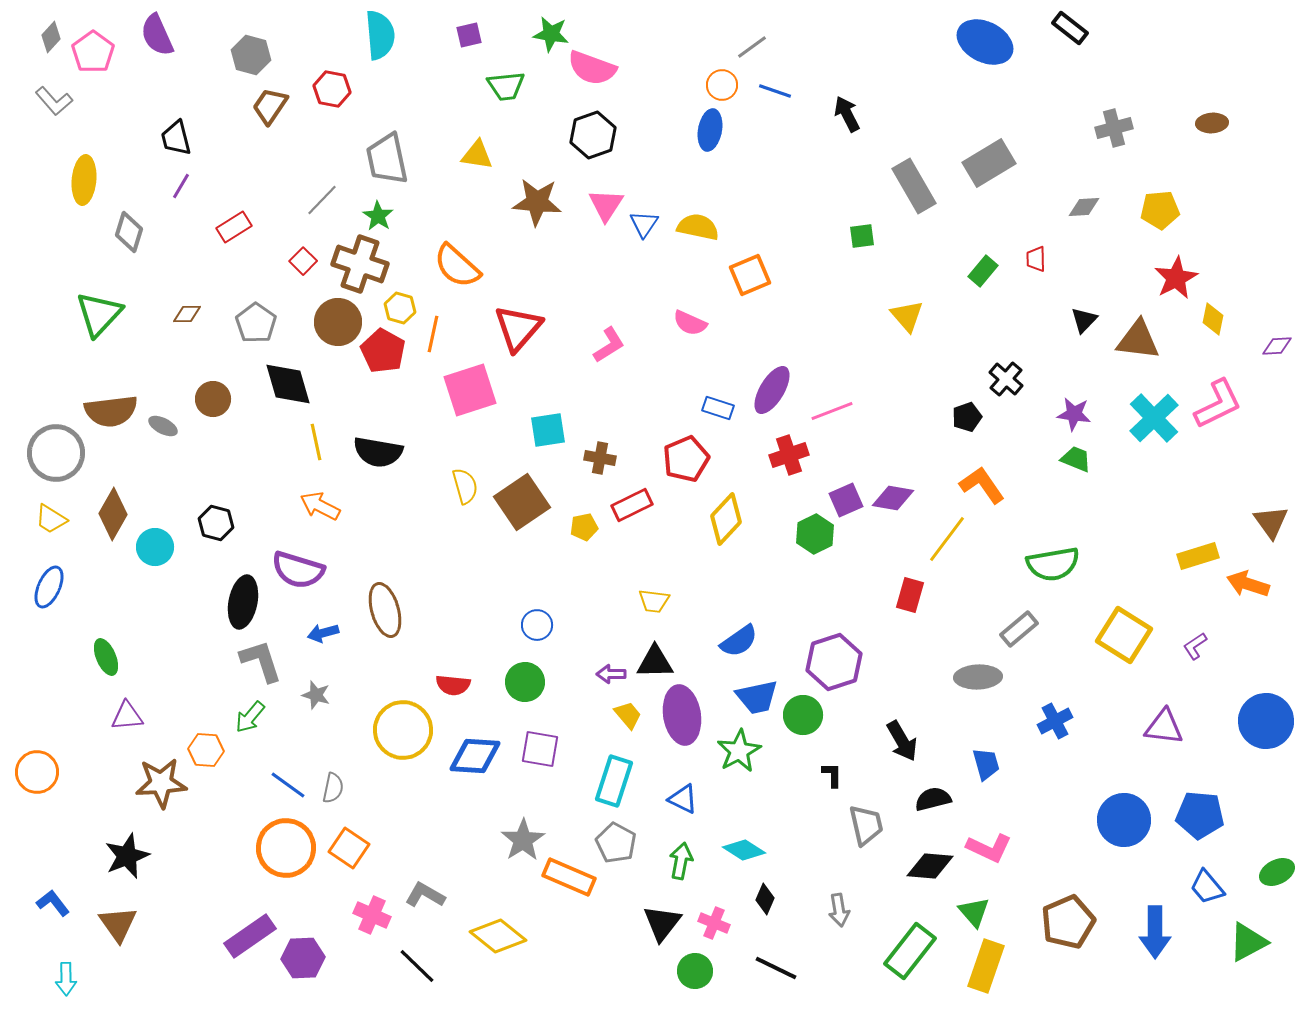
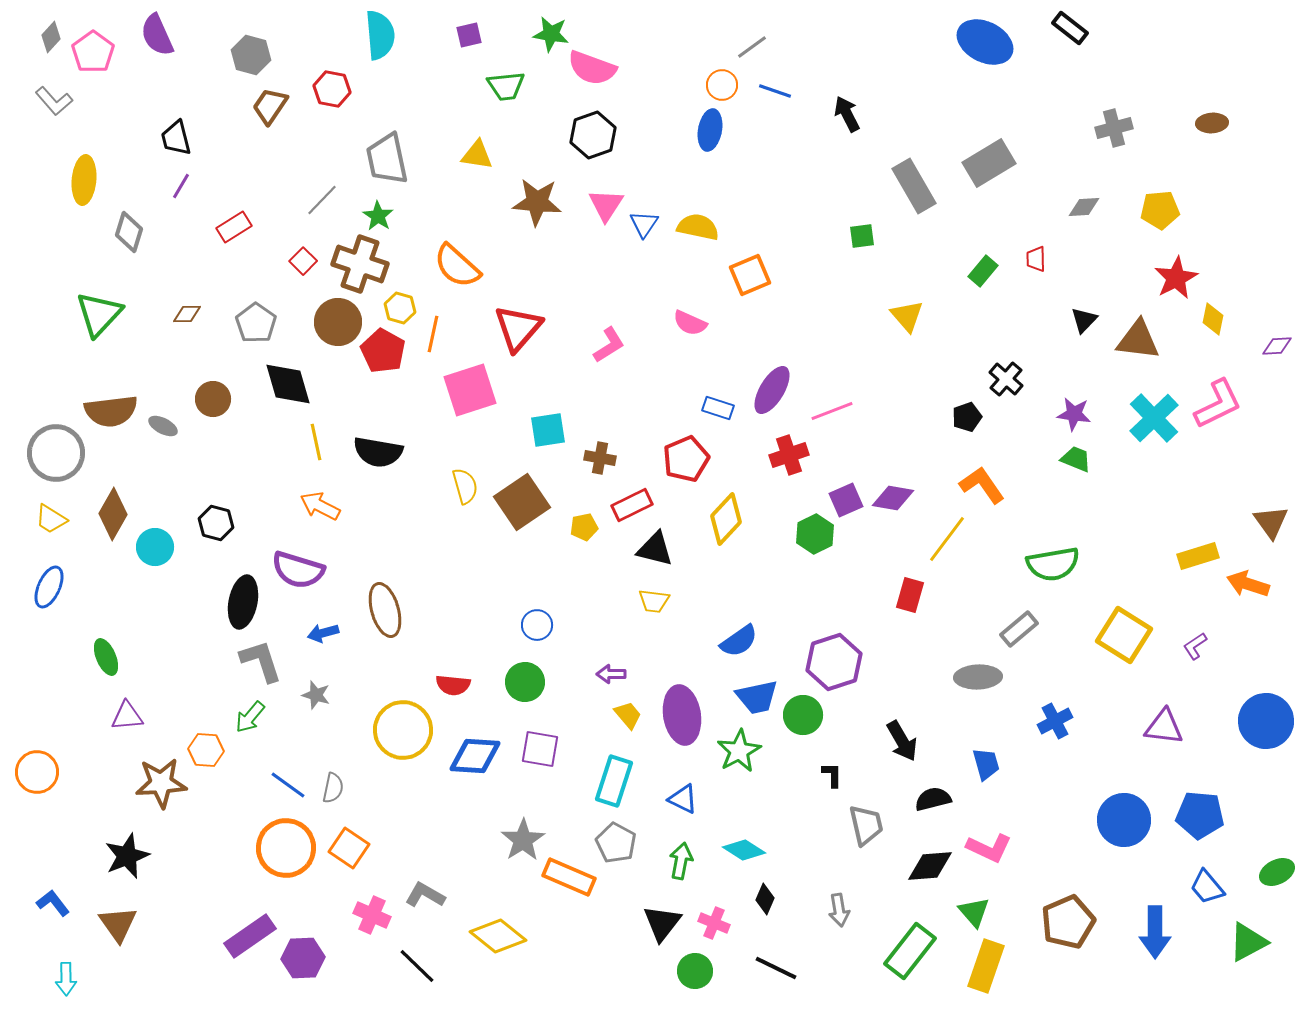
black triangle at (655, 662): moved 113 px up; rotated 15 degrees clockwise
black diamond at (930, 866): rotated 9 degrees counterclockwise
